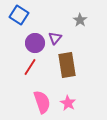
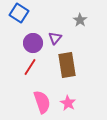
blue square: moved 2 px up
purple circle: moved 2 px left
